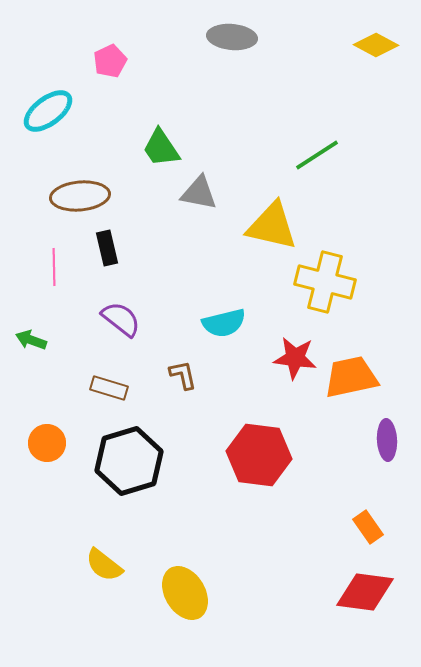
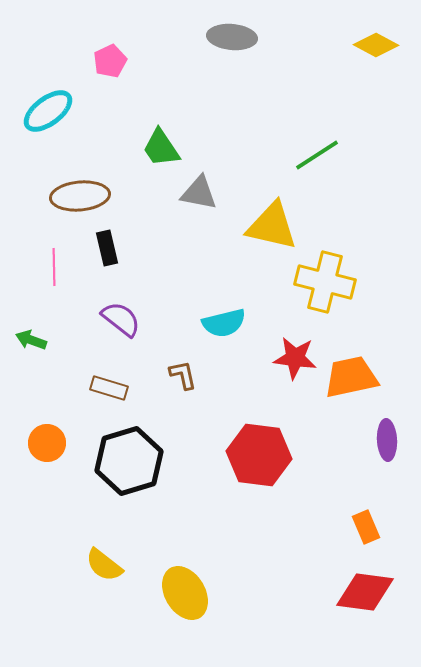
orange rectangle: moved 2 px left; rotated 12 degrees clockwise
